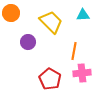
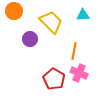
orange circle: moved 3 px right, 2 px up
purple circle: moved 2 px right, 3 px up
pink cross: moved 3 px left; rotated 30 degrees clockwise
red pentagon: moved 4 px right
